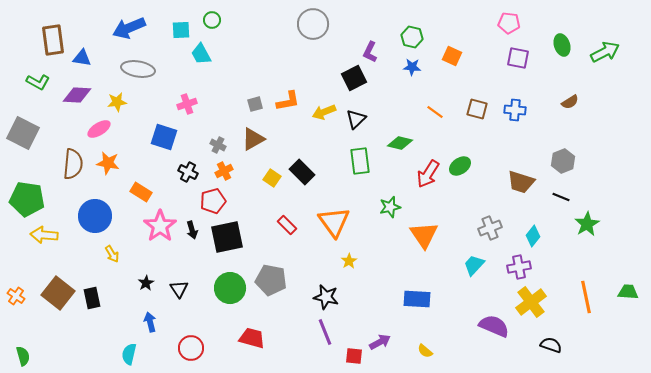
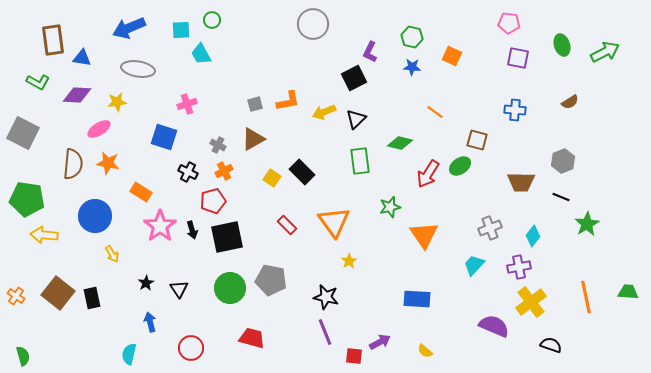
brown square at (477, 109): moved 31 px down
brown trapezoid at (521, 182): rotated 16 degrees counterclockwise
